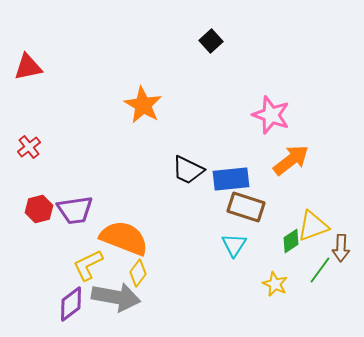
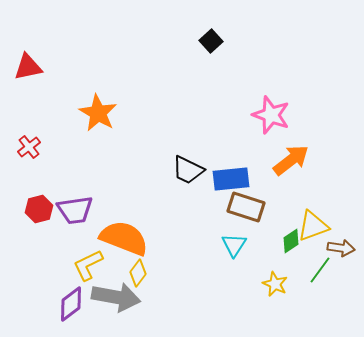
orange star: moved 45 px left, 8 px down
brown arrow: rotated 84 degrees counterclockwise
